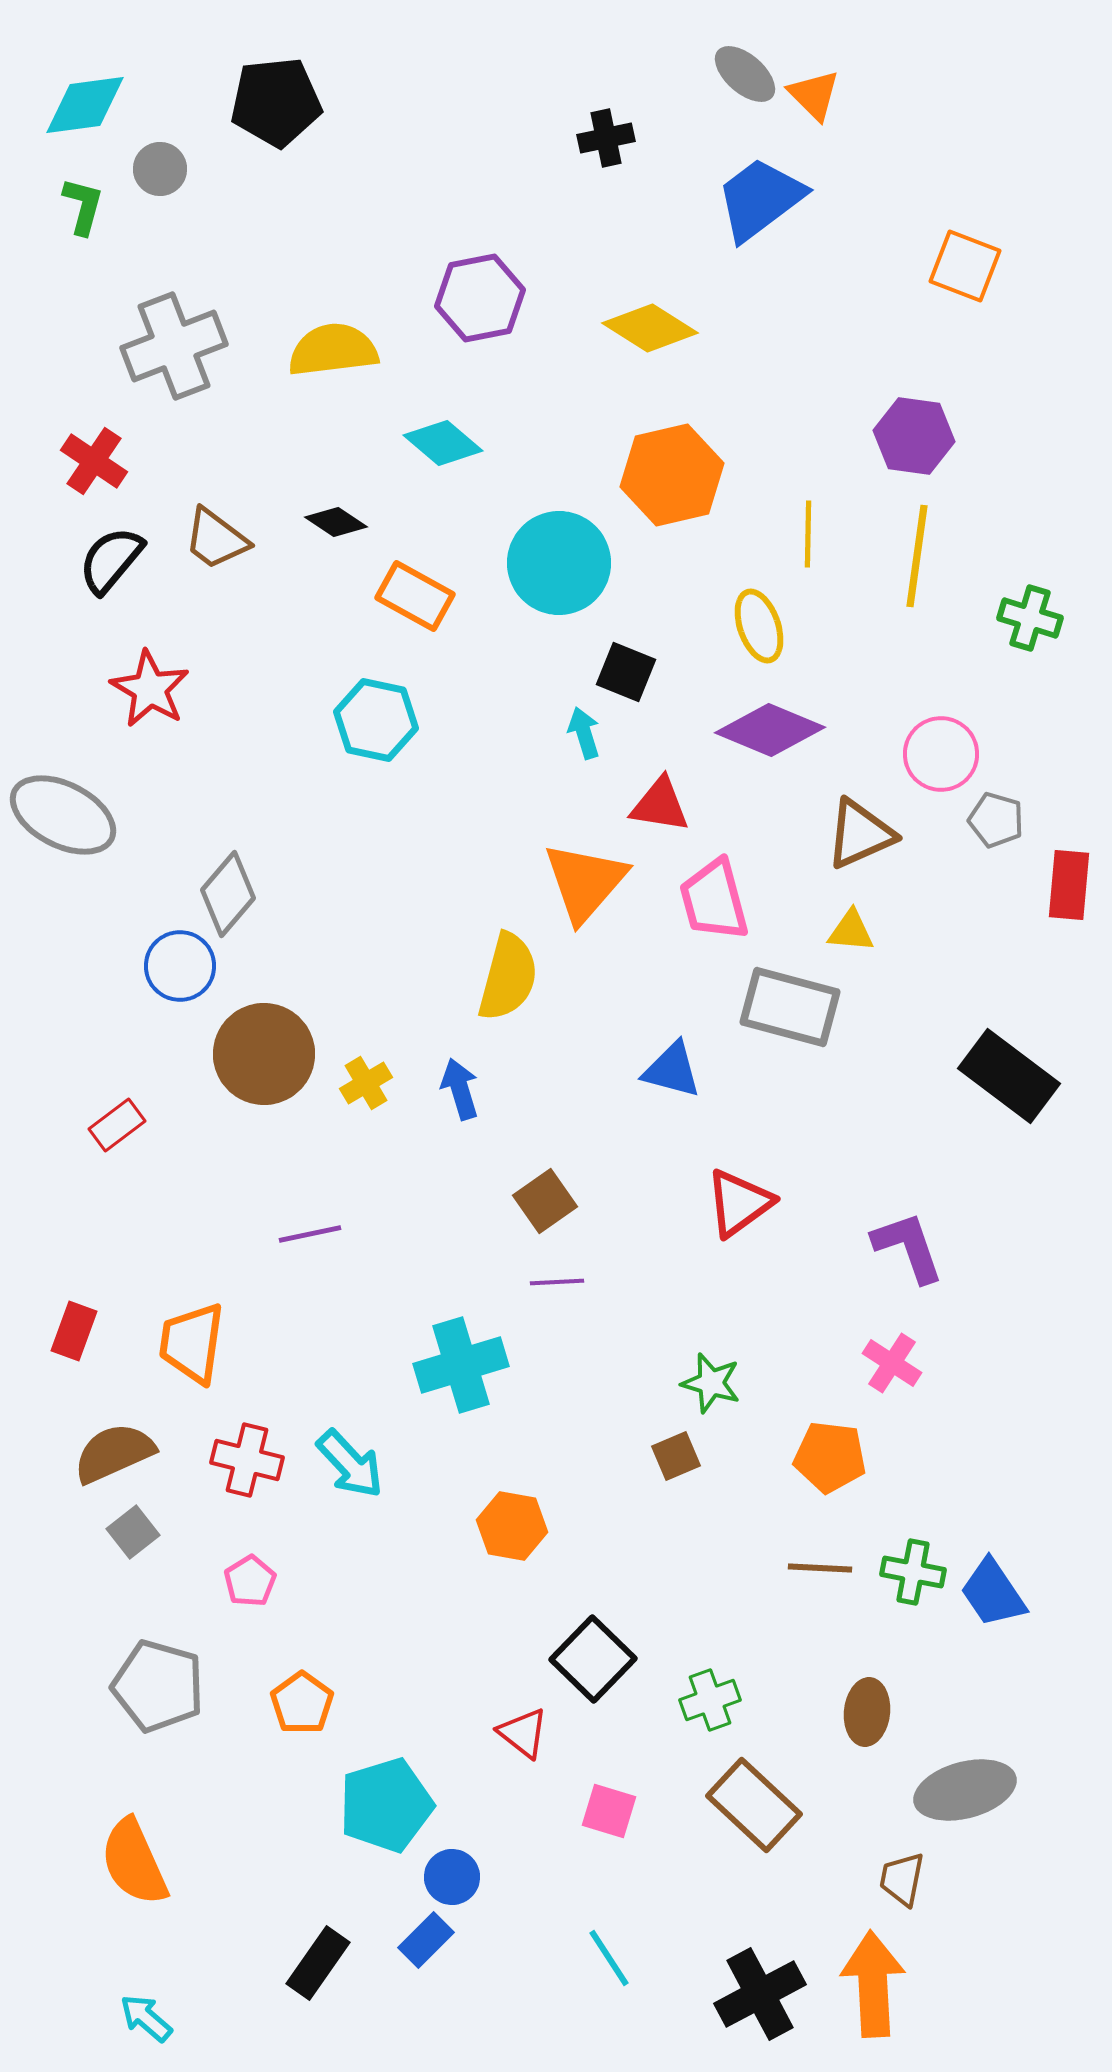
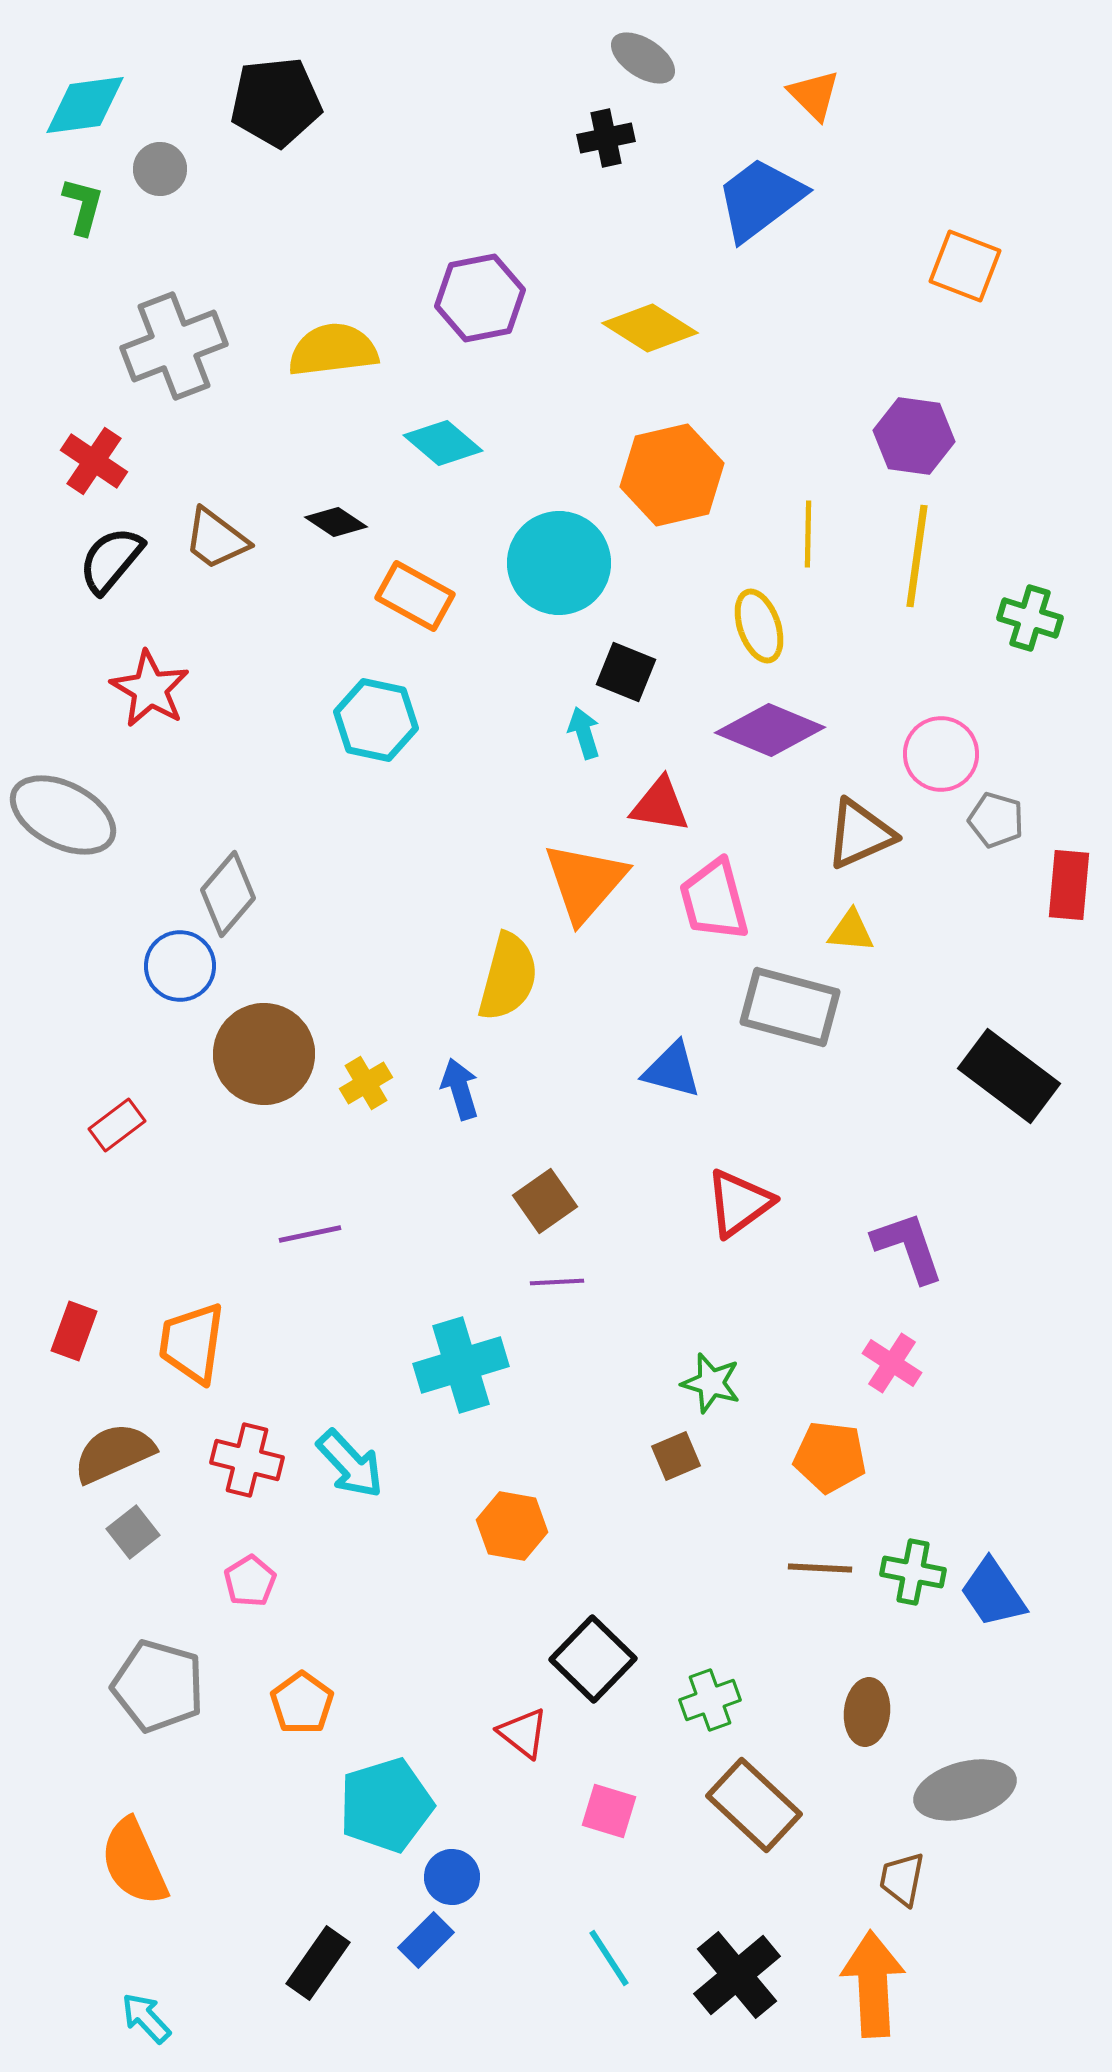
gray ellipse at (745, 74): moved 102 px left, 16 px up; rotated 8 degrees counterclockwise
black cross at (760, 1994): moved 23 px left, 19 px up; rotated 12 degrees counterclockwise
cyan arrow at (146, 2018): rotated 6 degrees clockwise
